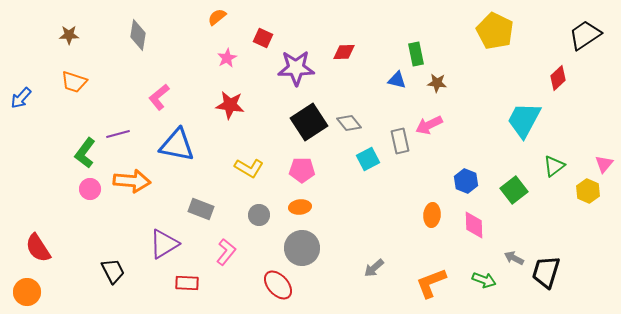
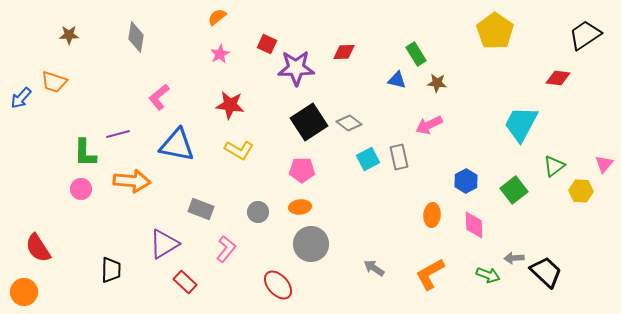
yellow pentagon at (495, 31): rotated 9 degrees clockwise
gray diamond at (138, 35): moved 2 px left, 2 px down
red square at (263, 38): moved 4 px right, 6 px down
green rectangle at (416, 54): rotated 20 degrees counterclockwise
pink star at (227, 58): moved 7 px left, 4 px up
red diamond at (558, 78): rotated 50 degrees clockwise
orange trapezoid at (74, 82): moved 20 px left
cyan trapezoid at (524, 120): moved 3 px left, 4 px down
gray diamond at (349, 123): rotated 15 degrees counterclockwise
gray rectangle at (400, 141): moved 1 px left, 16 px down
green L-shape at (85, 153): rotated 36 degrees counterclockwise
yellow L-shape at (249, 168): moved 10 px left, 18 px up
blue hexagon at (466, 181): rotated 10 degrees clockwise
pink circle at (90, 189): moved 9 px left
yellow hexagon at (588, 191): moved 7 px left; rotated 20 degrees counterclockwise
gray circle at (259, 215): moved 1 px left, 3 px up
gray circle at (302, 248): moved 9 px right, 4 px up
pink L-shape at (226, 252): moved 3 px up
gray arrow at (514, 258): rotated 30 degrees counterclockwise
gray arrow at (374, 268): rotated 75 degrees clockwise
black trapezoid at (113, 271): moved 2 px left, 1 px up; rotated 28 degrees clockwise
black trapezoid at (546, 272): rotated 116 degrees clockwise
green arrow at (484, 280): moved 4 px right, 5 px up
red rectangle at (187, 283): moved 2 px left, 1 px up; rotated 40 degrees clockwise
orange L-shape at (431, 283): moved 1 px left, 9 px up; rotated 8 degrees counterclockwise
orange circle at (27, 292): moved 3 px left
